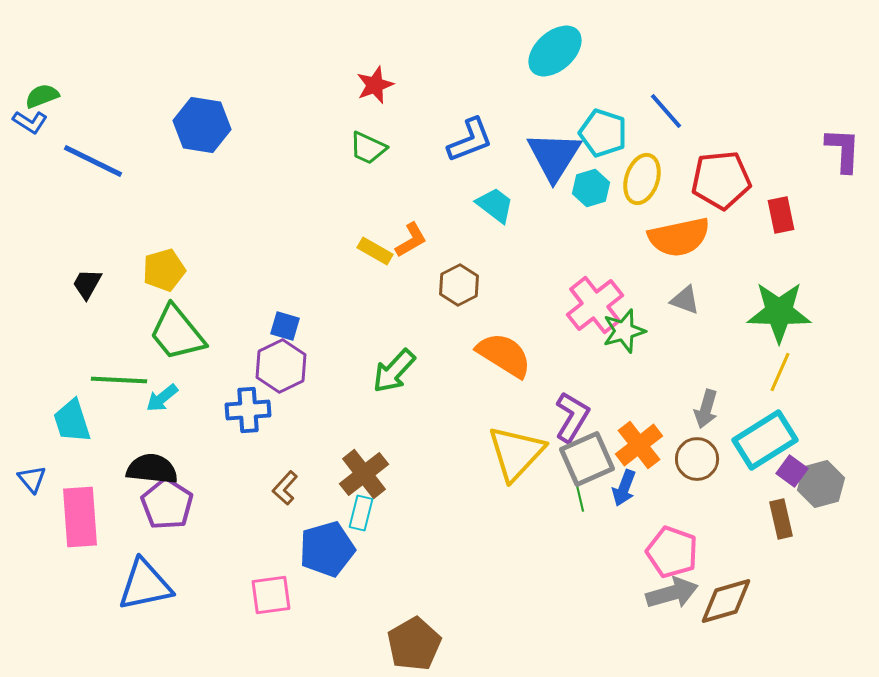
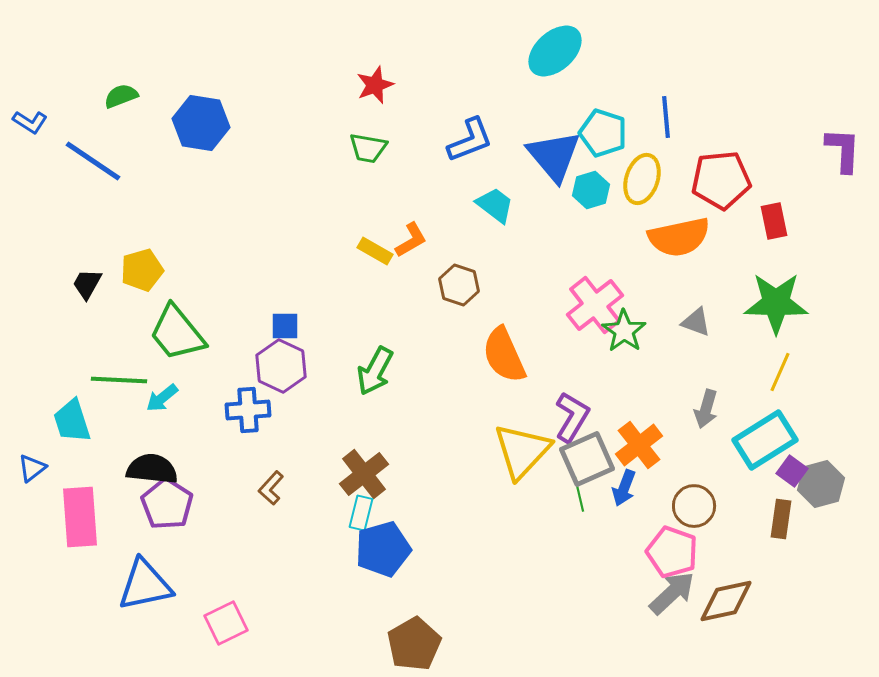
green semicircle at (42, 96): moved 79 px right
blue line at (666, 111): moved 6 px down; rotated 36 degrees clockwise
blue hexagon at (202, 125): moved 1 px left, 2 px up
green trapezoid at (368, 148): rotated 15 degrees counterclockwise
blue triangle at (554, 156): rotated 12 degrees counterclockwise
blue line at (93, 161): rotated 8 degrees clockwise
cyan hexagon at (591, 188): moved 2 px down
red rectangle at (781, 215): moved 7 px left, 6 px down
yellow pentagon at (164, 270): moved 22 px left
brown hexagon at (459, 285): rotated 15 degrees counterclockwise
gray triangle at (685, 300): moved 11 px right, 22 px down
green star at (779, 312): moved 3 px left, 9 px up
blue square at (285, 326): rotated 16 degrees counterclockwise
green star at (624, 331): rotated 21 degrees counterclockwise
orange semicircle at (504, 355): rotated 146 degrees counterclockwise
purple hexagon at (281, 366): rotated 9 degrees counterclockwise
green arrow at (394, 371): moved 19 px left; rotated 15 degrees counterclockwise
yellow triangle at (516, 453): moved 6 px right, 2 px up
brown circle at (697, 459): moved 3 px left, 47 px down
blue triangle at (32, 479): moved 11 px up; rotated 32 degrees clockwise
brown L-shape at (285, 488): moved 14 px left
brown rectangle at (781, 519): rotated 21 degrees clockwise
blue pentagon at (327, 549): moved 56 px right
gray arrow at (672, 593): rotated 27 degrees counterclockwise
pink square at (271, 595): moved 45 px left, 28 px down; rotated 18 degrees counterclockwise
brown diamond at (726, 601): rotated 4 degrees clockwise
